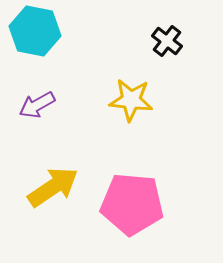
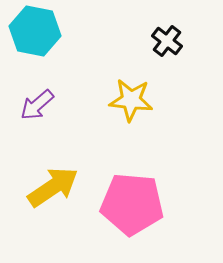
purple arrow: rotated 12 degrees counterclockwise
